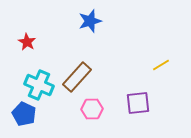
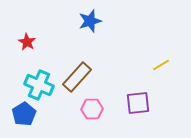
blue pentagon: rotated 15 degrees clockwise
